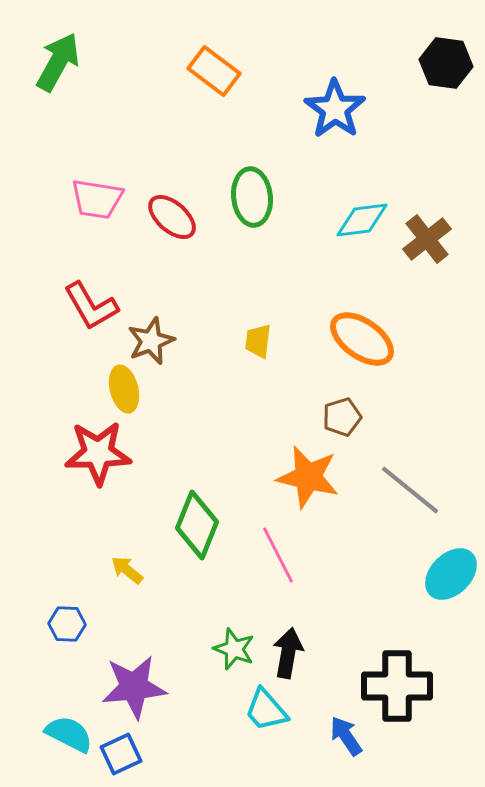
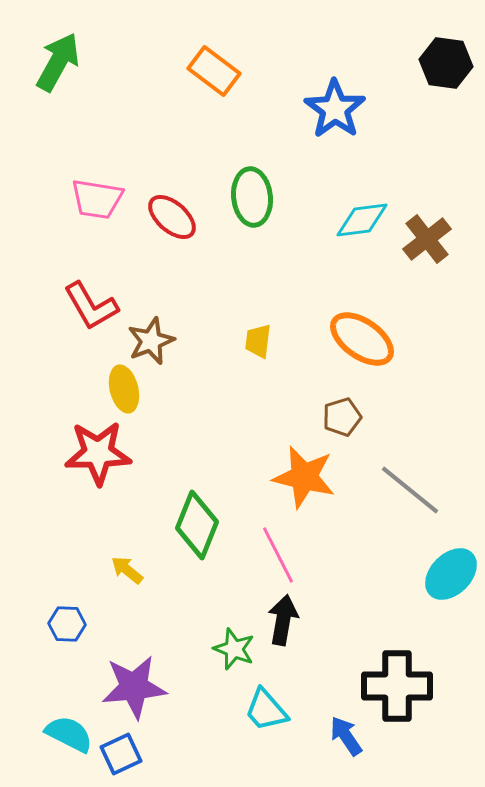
orange star: moved 4 px left
black arrow: moved 5 px left, 33 px up
